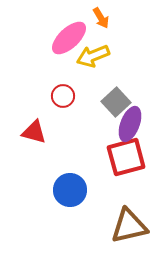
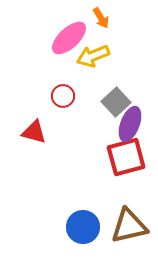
blue circle: moved 13 px right, 37 px down
